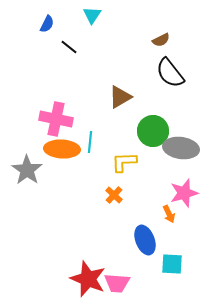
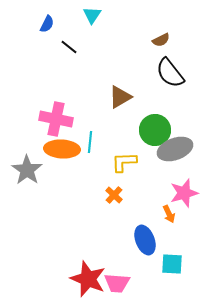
green circle: moved 2 px right, 1 px up
gray ellipse: moved 6 px left, 1 px down; rotated 28 degrees counterclockwise
